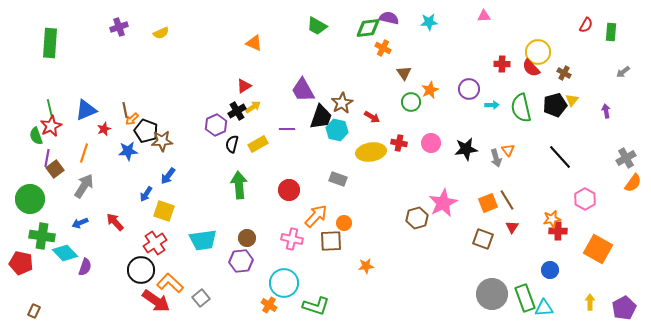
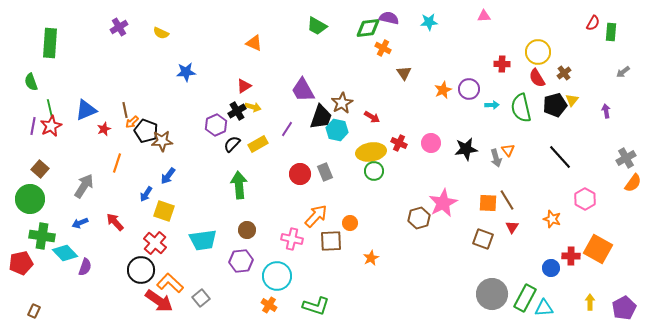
red semicircle at (586, 25): moved 7 px right, 2 px up
purple cross at (119, 27): rotated 12 degrees counterclockwise
yellow semicircle at (161, 33): rotated 49 degrees clockwise
red semicircle at (531, 68): moved 6 px right, 10 px down; rotated 12 degrees clockwise
brown cross at (564, 73): rotated 24 degrees clockwise
orange star at (430, 90): moved 13 px right
green circle at (411, 102): moved 37 px left, 69 px down
yellow arrow at (253, 107): rotated 49 degrees clockwise
orange arrow at (132, 119): moved 3 px down
purple line at (287, 129): rotated 56 degrees counterclockwise
green semicircle at (36, 136): moved 5 px left, 54 px up
red cross at (399, 143): rotated 14 degrees clockwise
black semicircle at (232, 144): rotated 30 degrees clockwise
blue star at (128, 151): moved 58 px right, 79 px up
orange line at (84, 153): moved 33 px right, 10 px down
purple line at (47, 158): moved 14 px left, 32 px up
brown square at (55, 169): moved 15 px left; rotated 12 degrees counterclockwise
gray rectangle at (338, 179): moved 13 px left, 7 px up; rotated 48 degrees clockwise
red circle at (289, 190): moved 11 px right, 16 px up
orange square at (488, 203): rotated 24 degrees clockwise
brown hexagon at (417, 218): moved 2 px right
orange star at (552, 219): rotated 30 degrees clockwise
orange circle at (344, 223): moved 6 px right
red cross at (558, 231): moved 13 px right, 25 px down
brown circle at (247, 238): moved 8 px up
red cross at (155, 243): rotated 15 degrees counterclockwise
red pentagon at (21, 263): rotated 25 degrees counterclockwise
orange star at (366, 266): moved 5 px right, 8 px up; rotated 21 degrees counterclockwise
blue circle at (550, 270): moved 1 px right, 2 px up
cyan circle at (284, 283): moved 7 px left, 7 px up
green rectangle at (525, 298): rotated 48 degrees clockwise
red arrow at (156, 301): moved 3 px right
